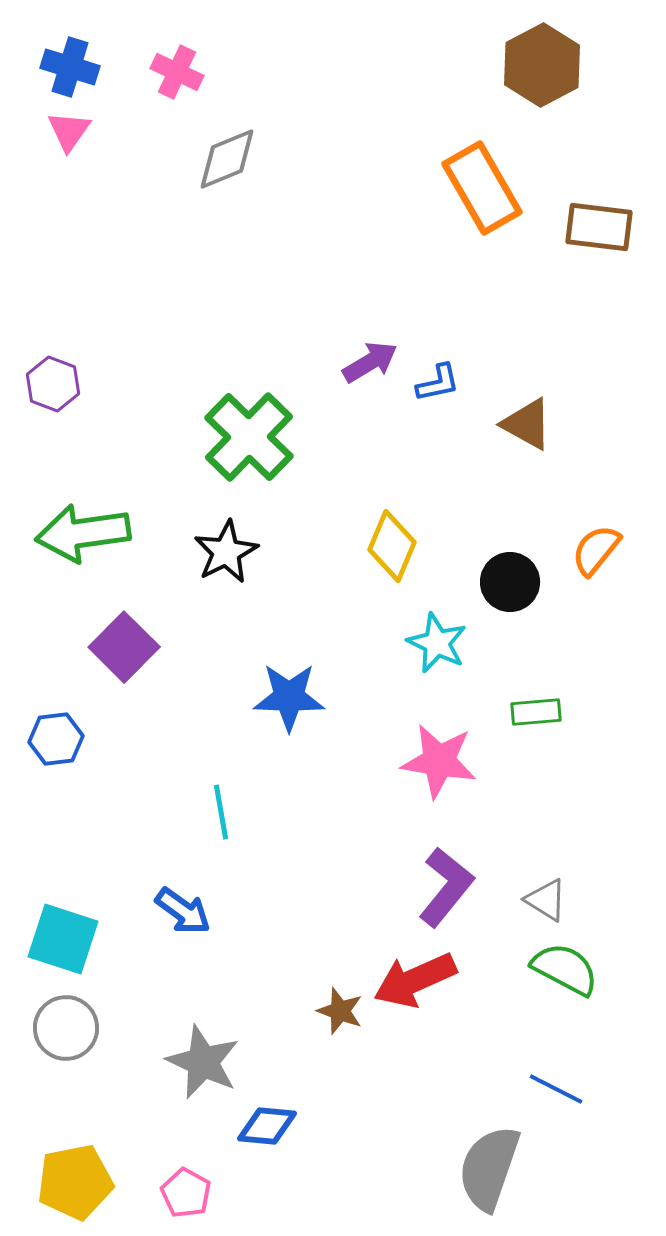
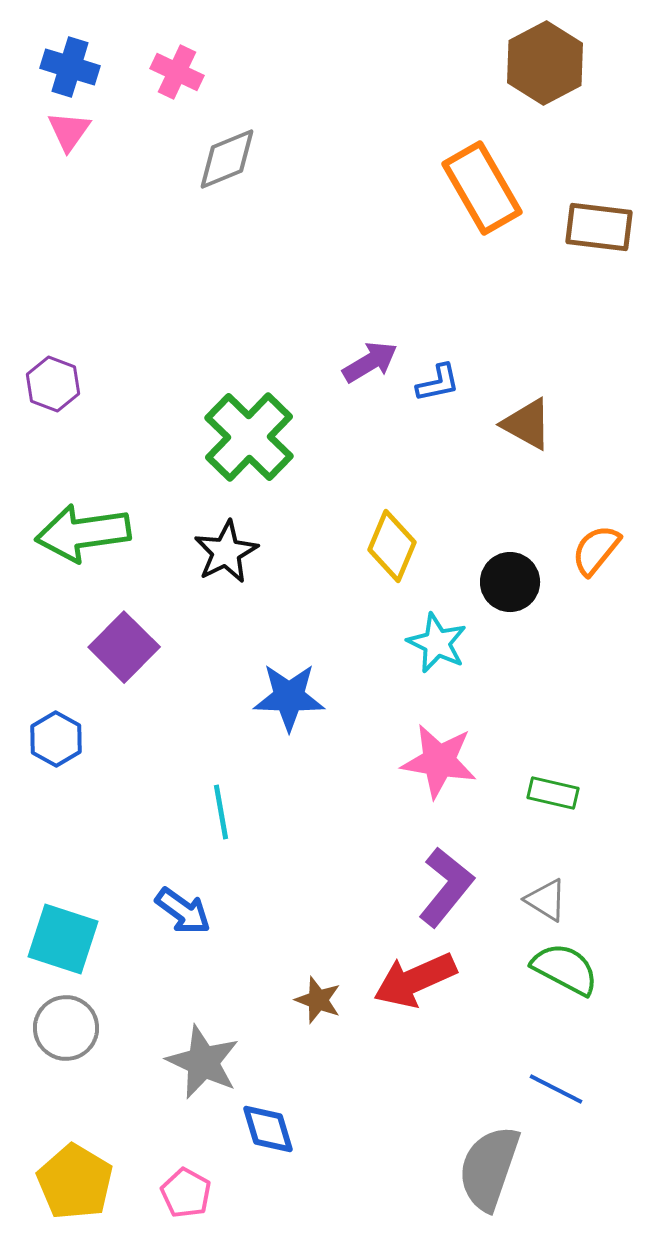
brown hexagon: moved 3 px right, 2 px up
green rectangle: moved 17 px right, 81 px down; rotated 18 degrees clockwise
blue hexagon: rotated 24 degrees counterclockwise
brown star: moved 22 px left, 11 px up
blue diamond: moved 1 px right, 3 px down; rotated 68 degrees clockwise
yellow pentagon: rotated 30 degrees counterclockwise
